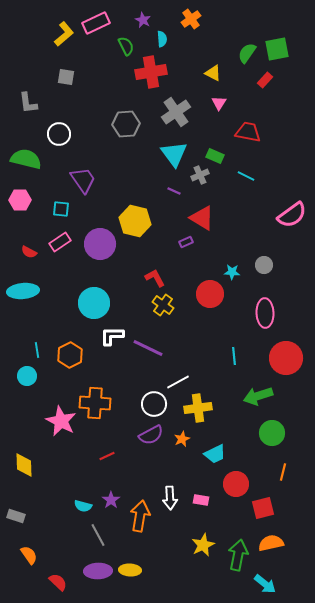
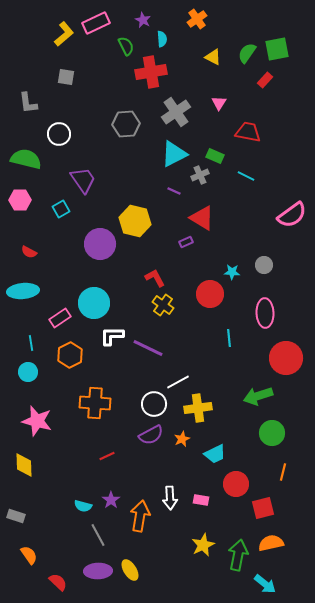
orange cross at (191, 19): moved 6 px right
yellow triangle at (213, 73): moved 16 px up
cyan triangle at (174, 154): rotated 40 degrees clockwise
cyan square at (61, 209): rotated 36 degrees counterclockwise
pink rectangle at (60, 242): moved 76 px down
cyan line at (37, 350): moved 6 px left, 7 px up
cyan line at (234, 356): moved 5 px left, 18 px up
cyan circle at (27, 376): moved 1 px right, 4 px up
pink star at (61, 421): moved 24 px left; rotated 12 degrees counterclockwise
yellow ellipse at (130, 570): rotated 55 degrees clockwise
